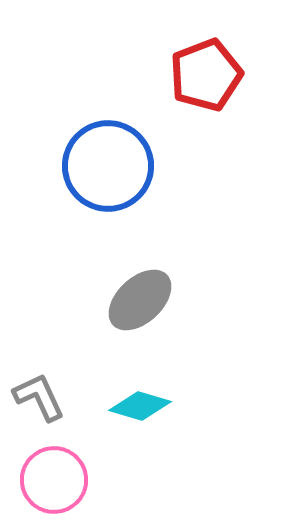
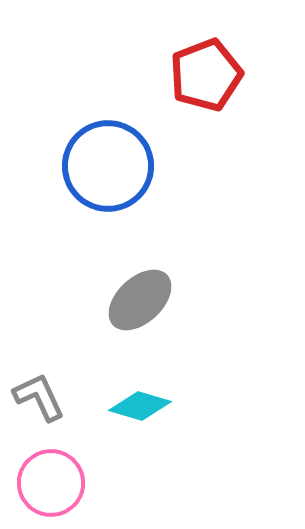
pink circle: moved 3 px left, 3 px down
